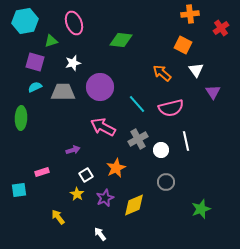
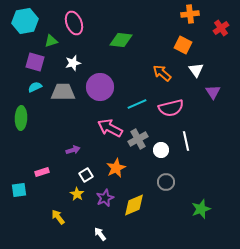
cyan line: rotated 72 degrees counterclockwise
pink arrow: moved 7 px right, 1 px down
